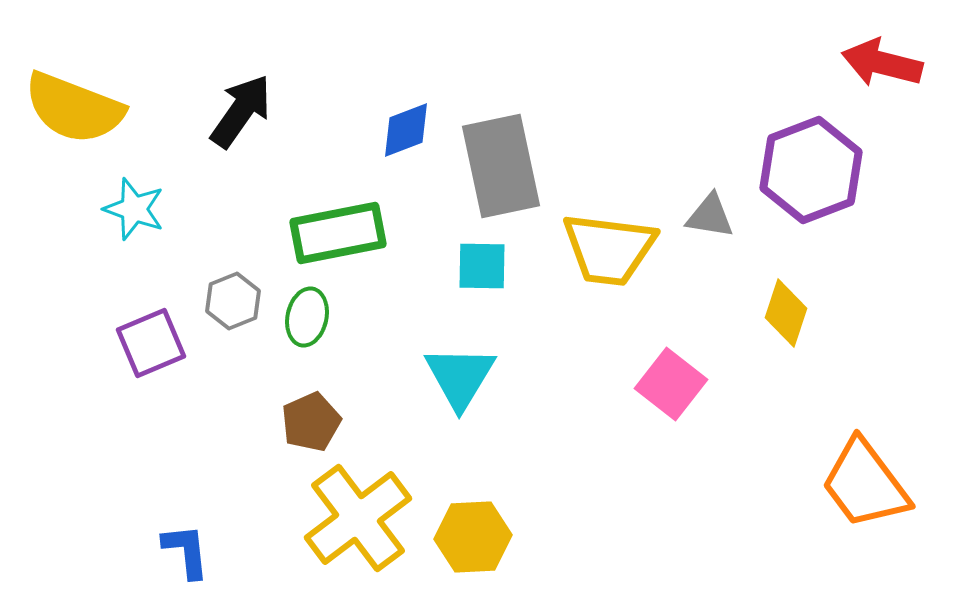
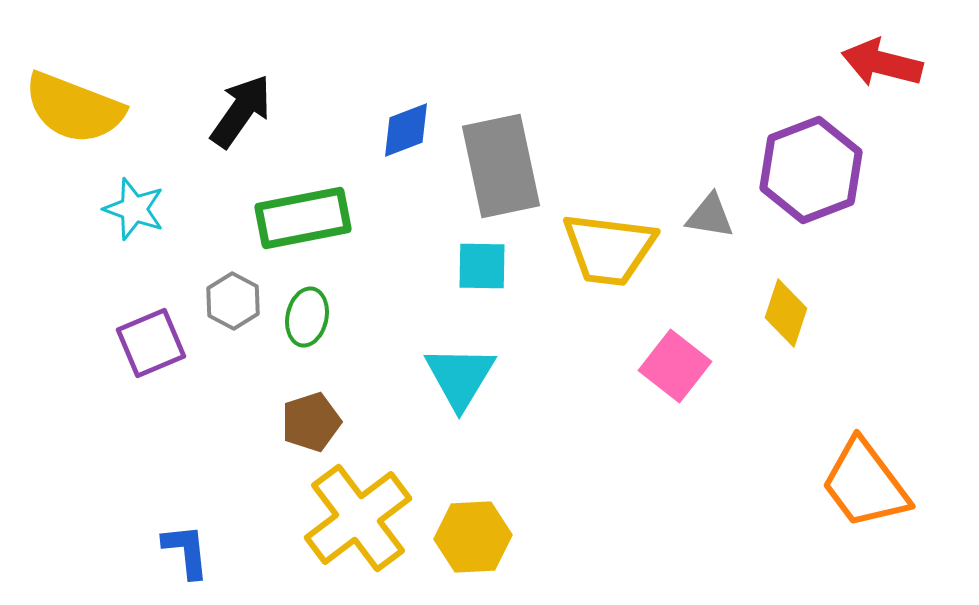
green rectangle: moved 35 px left, 15 px up
gray hexagon: rotated 10 degrees counterclockwise
pink square: moved 4 px right, 18 px up
brown pentagon: rotated 6 degrees clockwise
